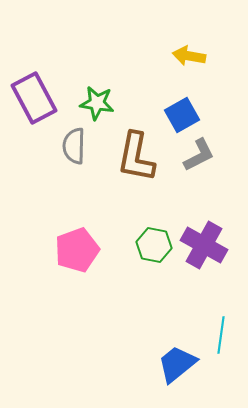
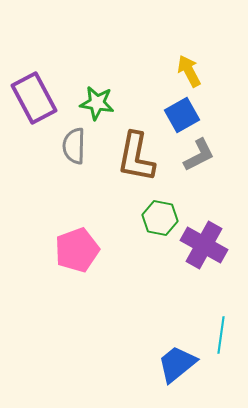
yellow arrow: moved 15 px down; rotated 52 degrees clockwise
green hexagon: moved 6 px right, 27 px up
